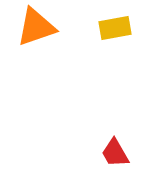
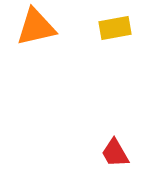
orange triangle: rotated 6 degrees clockwise
